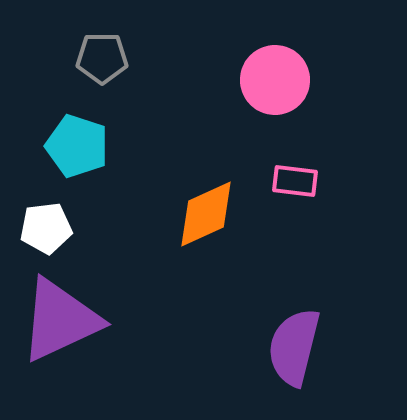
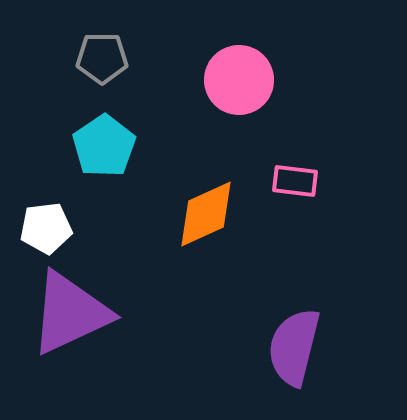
pink circle: moved 36 px left
cyan pentagon: moved 27 px right; rotated 20 degrees clockwise
purple triangle: moved 10 px right, 7 px up
